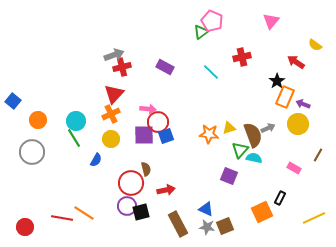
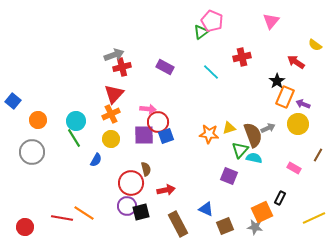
gray star at (207, 227): moved 48 px right
